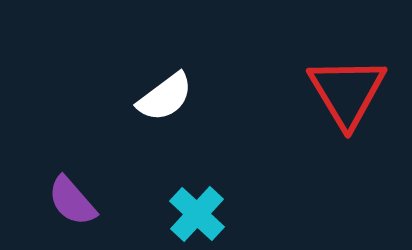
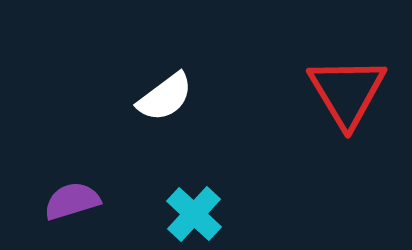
purple semicircle: rotated 114 degrees clockwise
cyan cross: moved 3 px left
